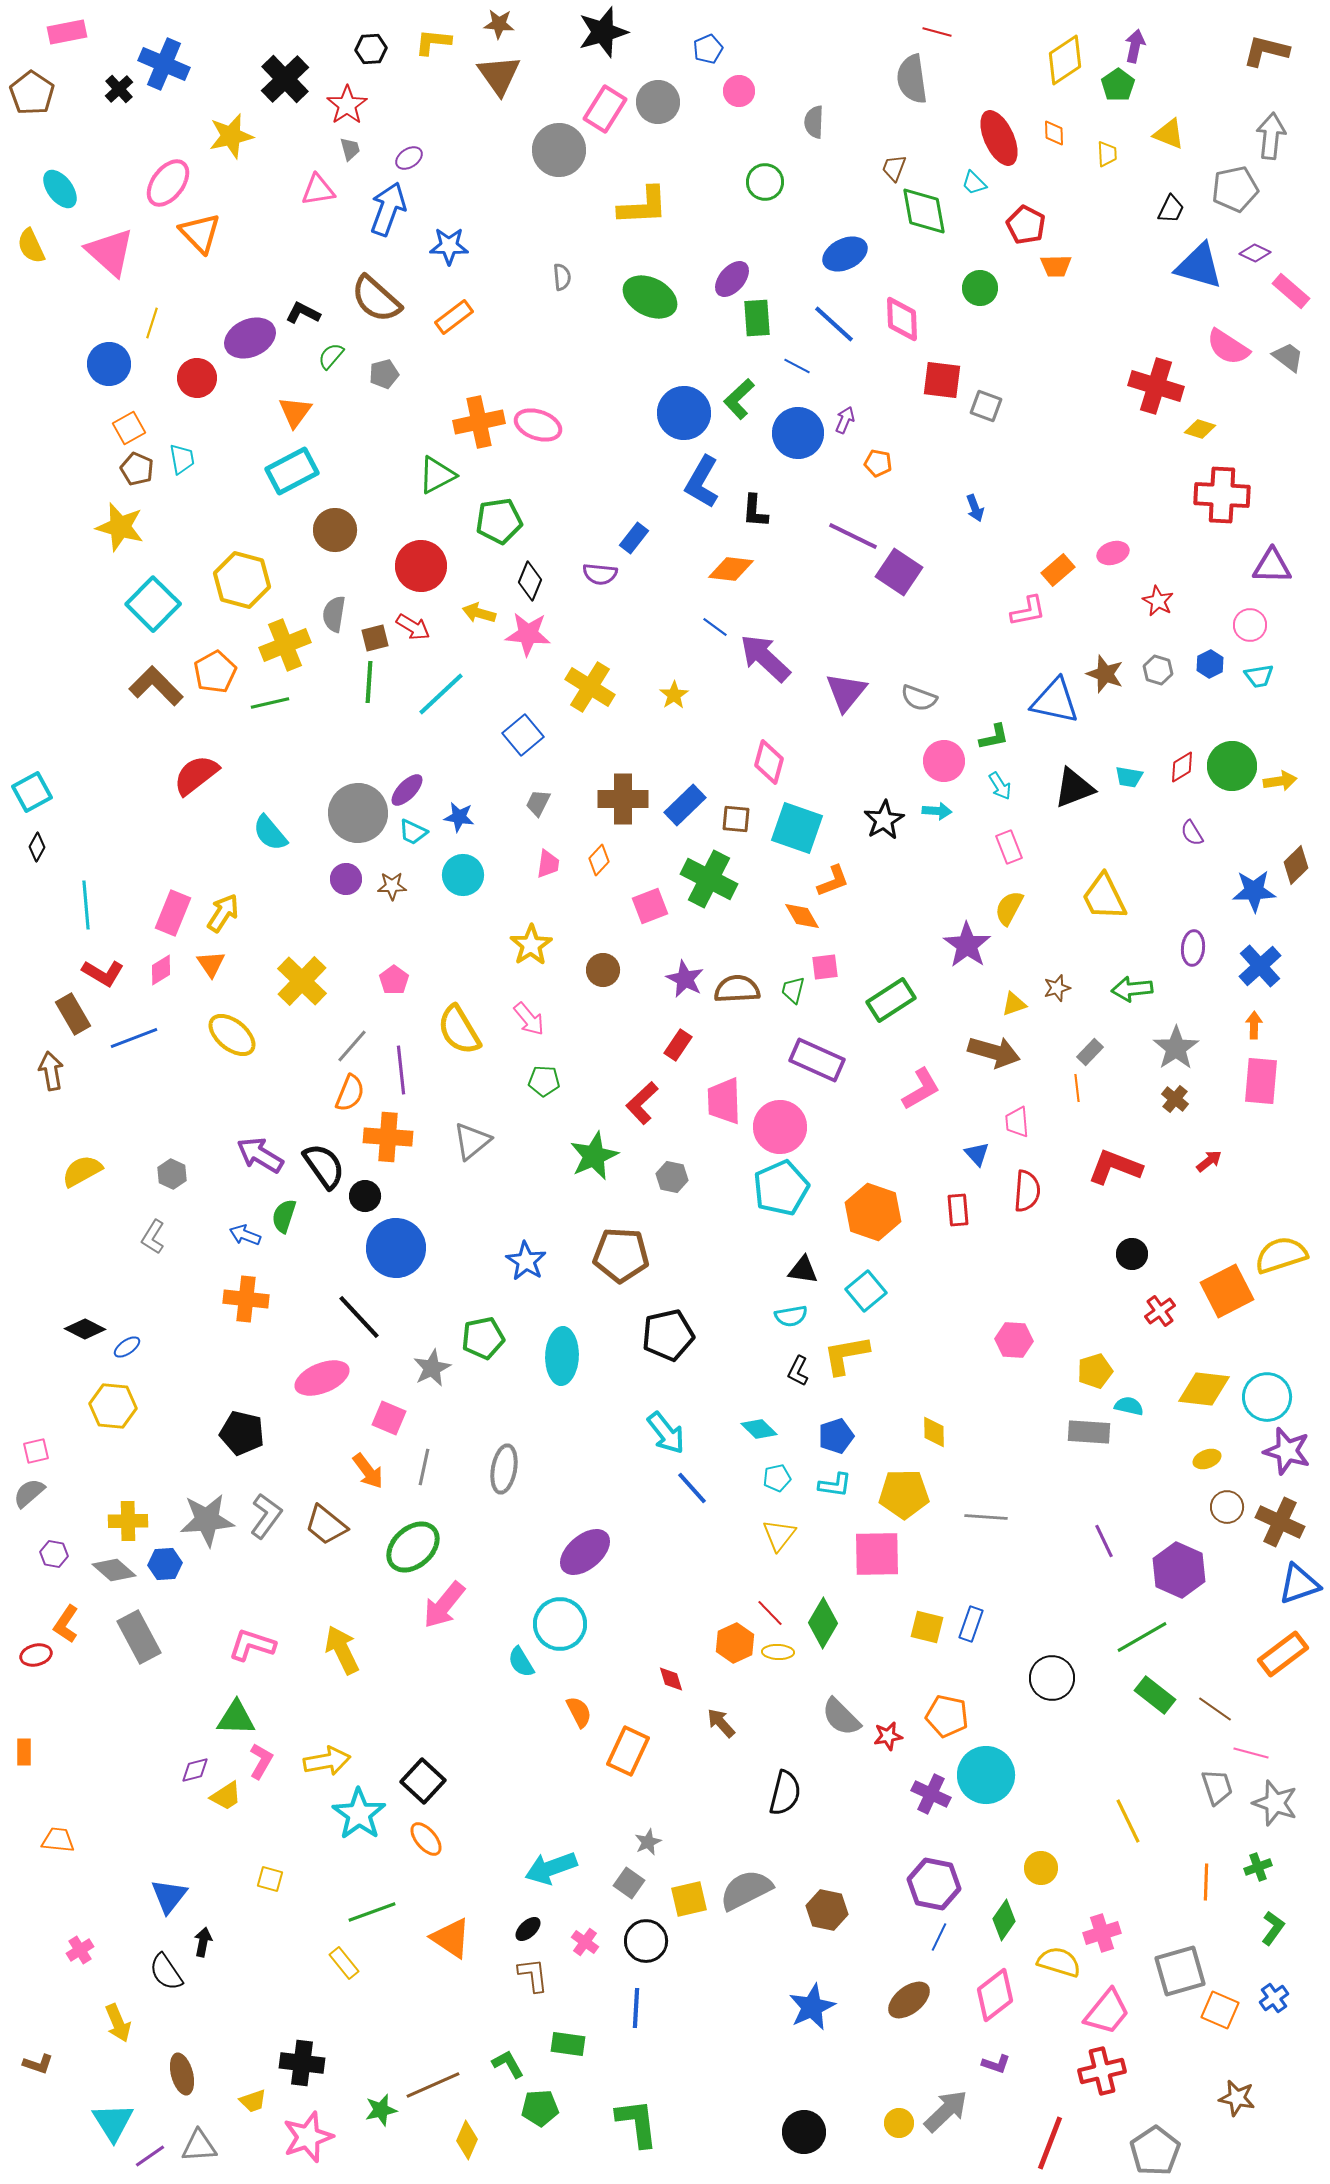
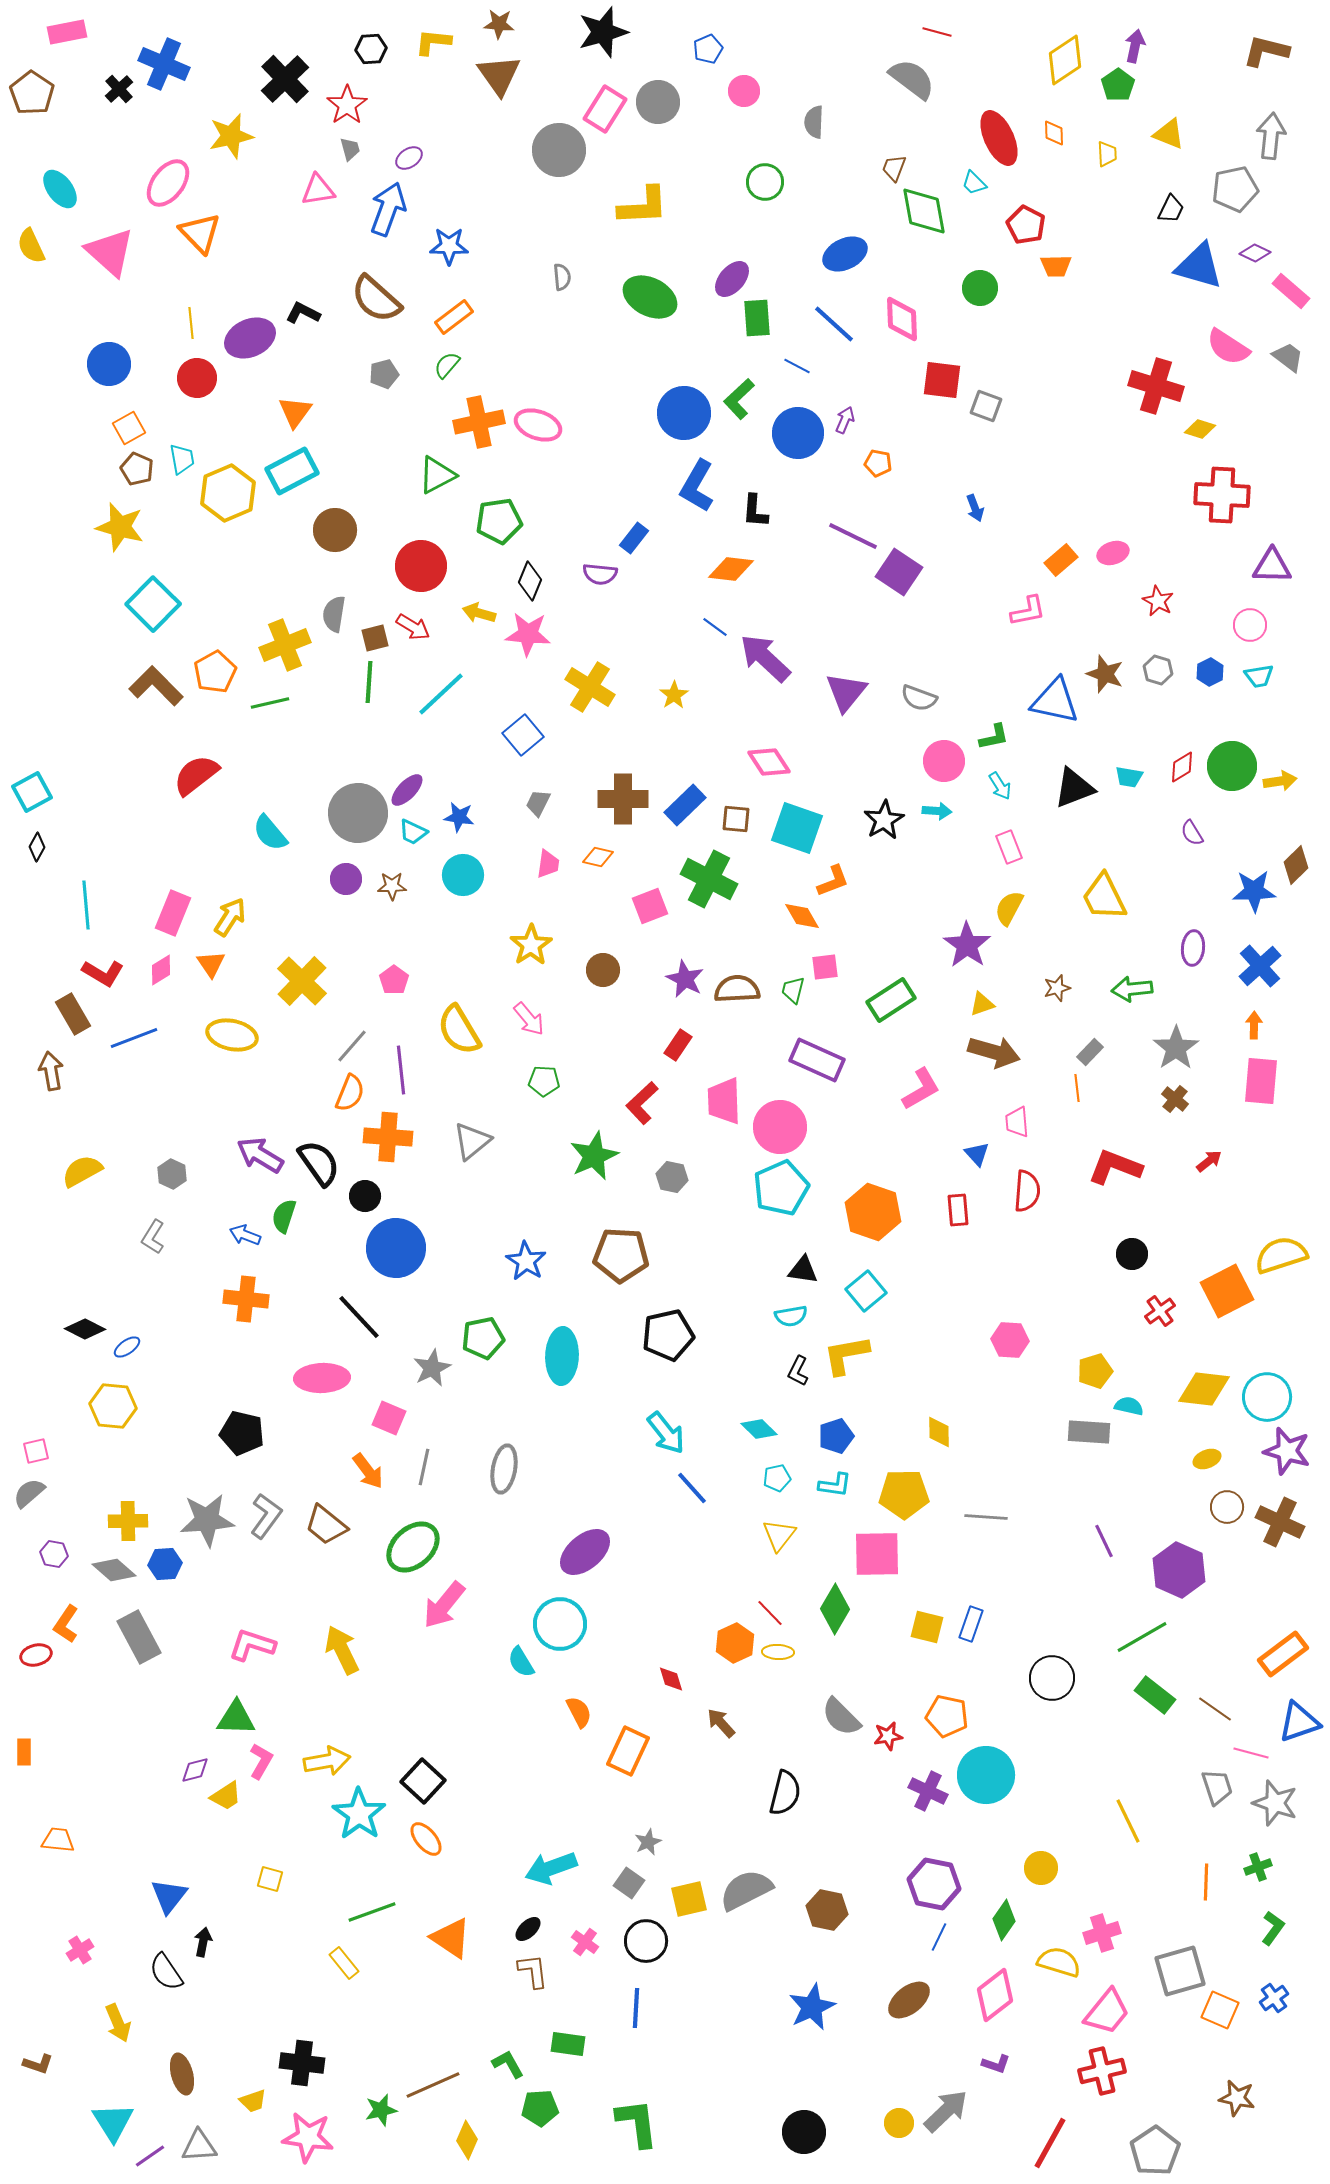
gray semicircle at (912, 79): rotated 135 degrees clockwise
pink circle at (739, 91): moved 5 px right
yellow line at (152, 323): moved 39 px right; rotated 24 degrees counterclockwise
green semicircle at (331, 356): moved 116 px right, 9 px down
blue L-shape at (702, 482): moved 5 px left, 4 px down
orange rectangle at (1058, 570): moved 3 px right, 10 px up
yellow hexagon at (242, 580): moved 14 px left, 87 px up; rotated 22 degrees clockwise
blue hexagon at (1210, 664): moved 8 px down
pink diamond at (769, 762): rotated 48 degrees counterclockwise
orange diamond at (599, 860): moved 1 px left, 3 px up; rotated 60 degrees clockwise
yellow arrow at (223, 913): moved 7 px right, 4 px down
yellow triangle at (1014, 1004): moved 32 px left
yellow ellipse at (232, 1035): rotated 27 degrees counterclockwise
black semicircle at (324, 1166): moved 5 px left, 3 px up
pink hexagon at (1014, 1340): moved 4 px left
pink ellipse at (322, 1378): rotated 20 degrees clockwise
yellow diamond at (934, 1432): moved 5 px right
blue triangle at (1299, 1584): moved 138 px down
green diamond at (823, 1623): moved 12 px right, 14 px up
purple cross at (931, 1794): moved 3 px left, 3 px up
brown L-shape at (533, 1975): moved 4 px up
pink star at (308, 2137): rotated 27 degrees clockwise
red line at (1050, 2143): rotated 8 degrees clockwise
